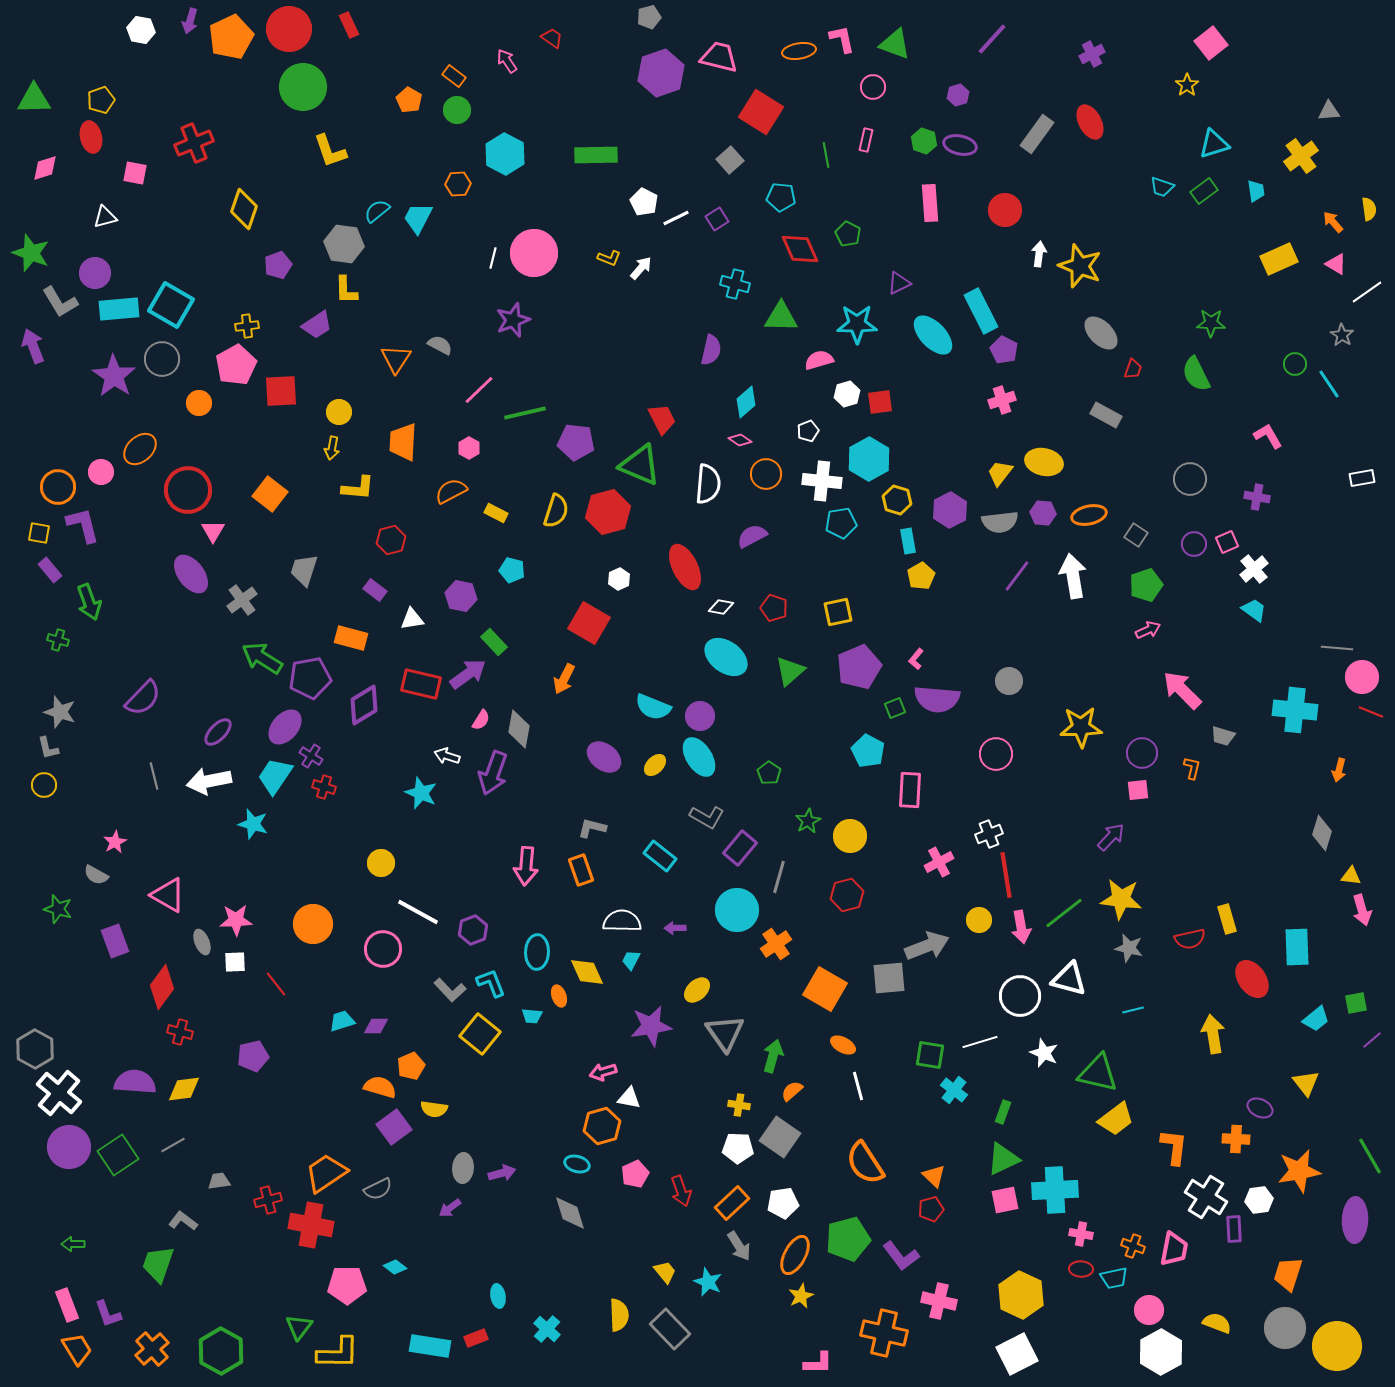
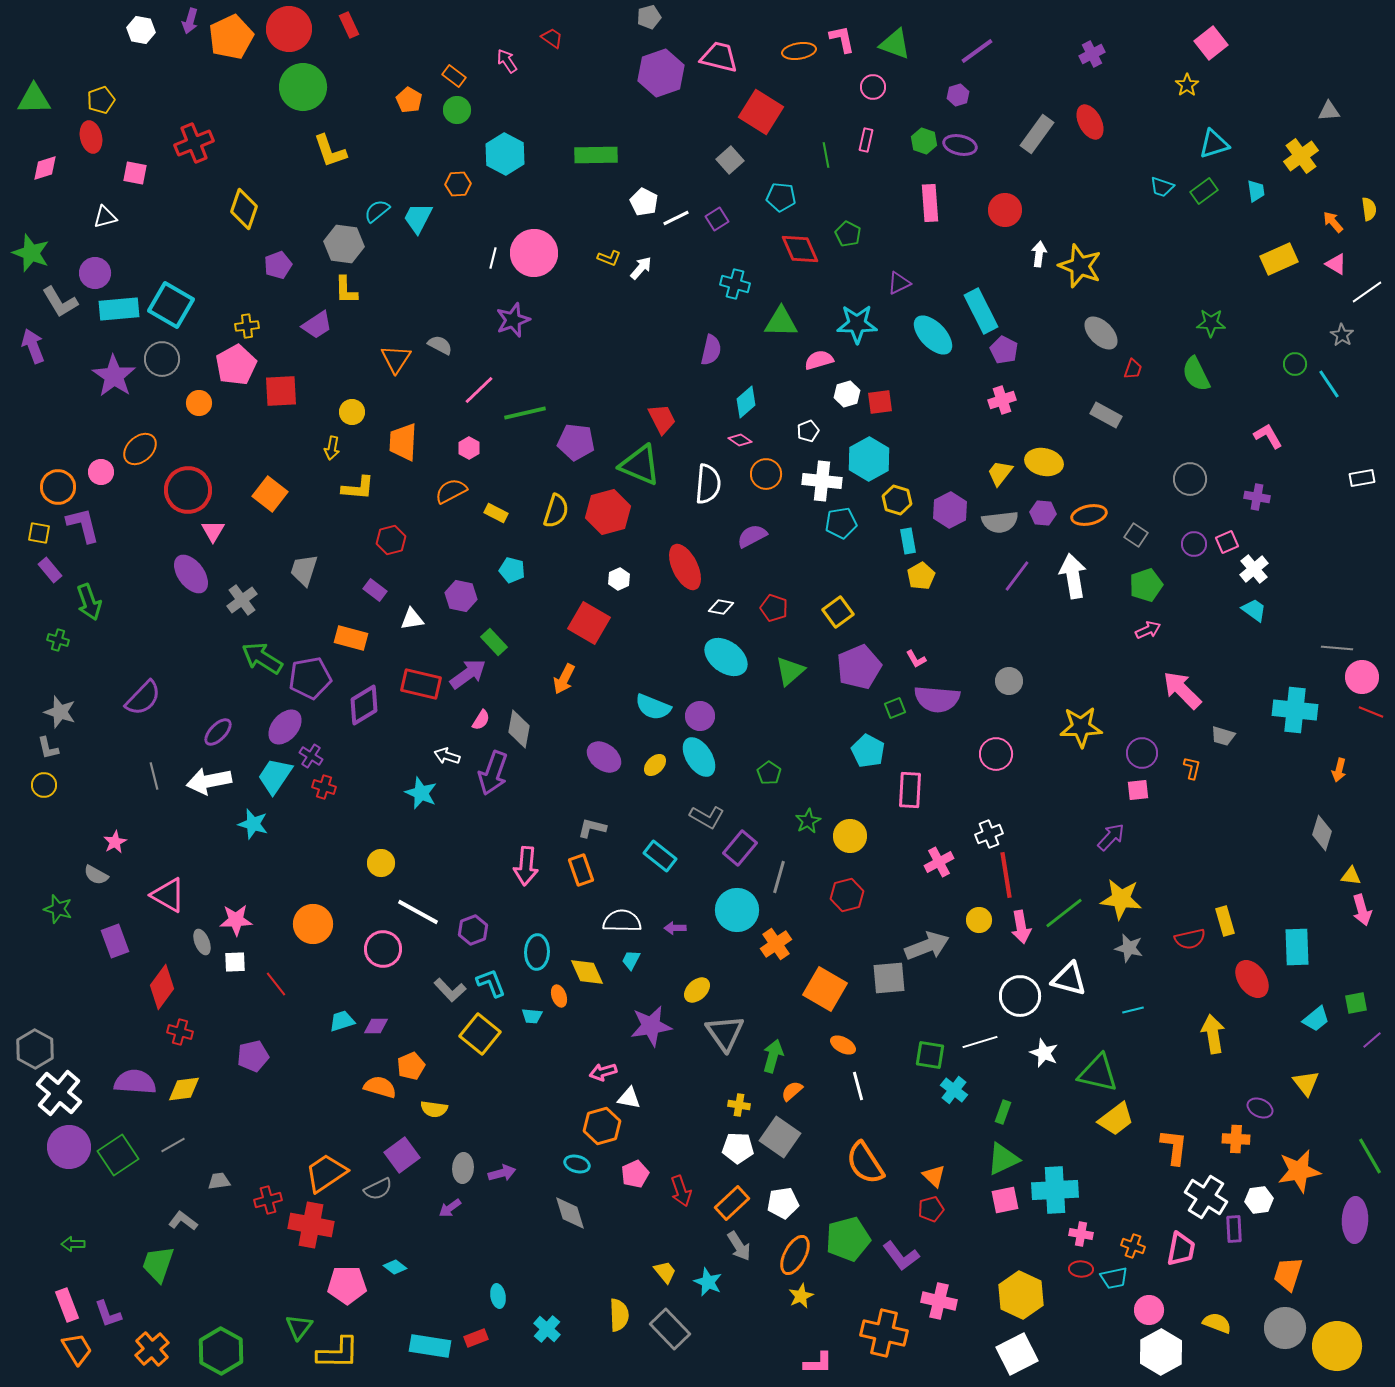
purple line at (992, 39): moved 15 px left, 12 px down; rotated 12 degrees clockwise
green triangle at (781, 317): moved 5 px down
yellow circle at (339, 412): moved 13 px right
yellow square at (838, 612): rotated 24 degrees counterclockwise
pink L-shape at (916, 659): rotated 70 degrees counterclockwise
yellow rectangle at (1227, 919): moved 2 px left, 2 px down
purple square at (394, 1127): moved 8 px right, 28 px down
pink trapezoid at (1174, 1249): moved 7 px right
